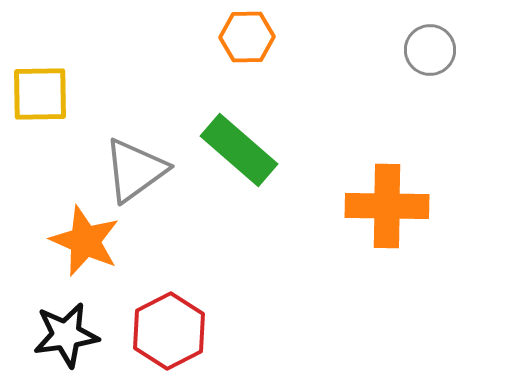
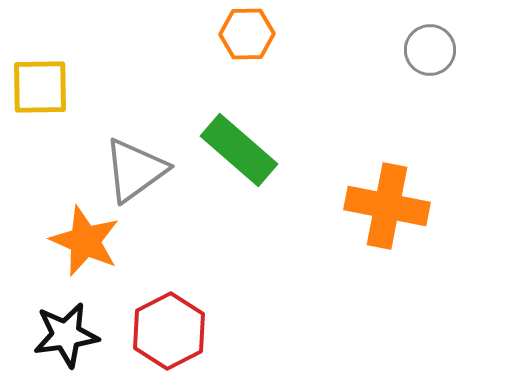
orange hexagon: moved 3 px up
yellow square: moved 7 px up
orange cross: rotated 10 degrees clockwise
